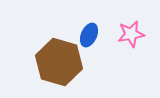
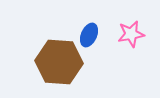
brown hexagon: rotated 12 degrees counterclockwise
